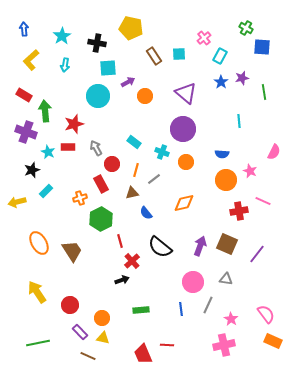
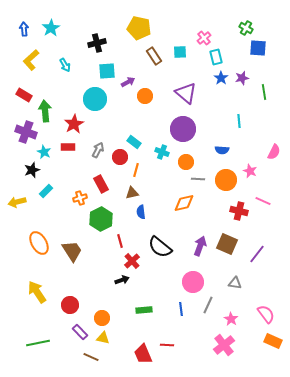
yellow pentagon at (131, 28): moved 8 px right
cyan star at (62, 36): moved 11 px left, 8 px up
black cross at (97, 43): rotated 24 degrees counterclockwise
blue square at (262, 47): moved 4 px left, 1 px down
cyan square at (179, 54): moved 1 px right, 2 px up
cyan rectangle at (220, 56): moved 4 px left, 1 px down; rotated 42 degrees counterclockwise
cyan arrow at (65, 65): rotated 40 degrees counterclockwise
cyan square at (108, 68): moved 1 px left, 3 px down
blue star at (221, 82): moved 4 px up
cyan circle at (98, 96): moved 3 px left, 3 px down
red star at (74, 124): rotated 12 degrees counterclockwise
gray arrow at (96, 148): moved 2 px right, 2 px down; rotated 56 degrees clockwise
cyan star at (48, 152): moved 4 px left
blue semicircle at (222, 154): moved 4 px up
red circle at (112, 164): moved 8 px right, 7 px up
gray line at (154, 179): moved 44 px right; rotated 40 degrees clockwise
red cross at (239, 211): rotated 24 degrees clockwise
blue semicircle at (146, 213): moved 5 px left, 1 px up; rotated 32 degrees clockwise
gray triangle at (226, 279): moved 9 px right, 4 px down
green rectangle at (141, 310): moved 3 px right
pink cross at (224, 345): rotated 25 degrees counterclockwise
brown line at (88, 356): moved 3 px right, 1 px down
